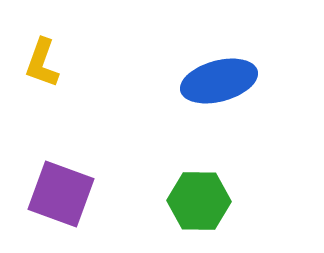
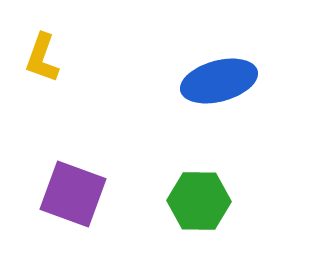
yellow L-shape: moved 5 px up
purple square: moved 12 px right
